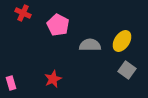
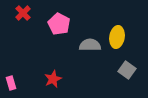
red cross: rotated 21 degrees clockwise
pink pentagon: moved 1 px right, 1 px up
yellow ellipse: moved 5 px left, 4 px up; rotated 25 degrees counterclockwise
